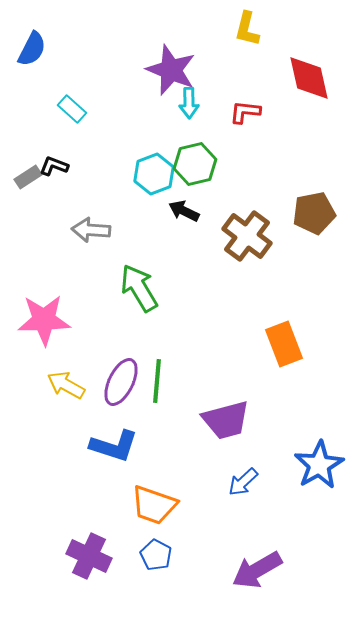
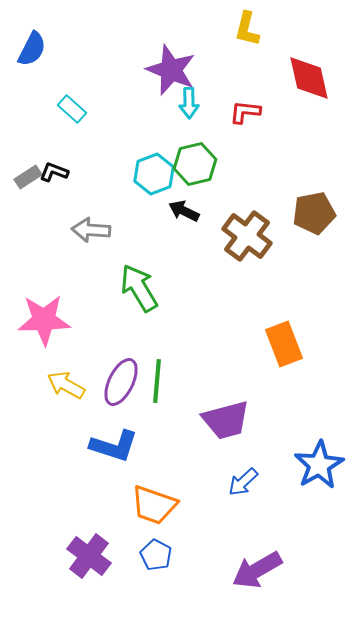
black L-shape: moved 6 px down
purple cross: rotated 12 degrees clockwise
